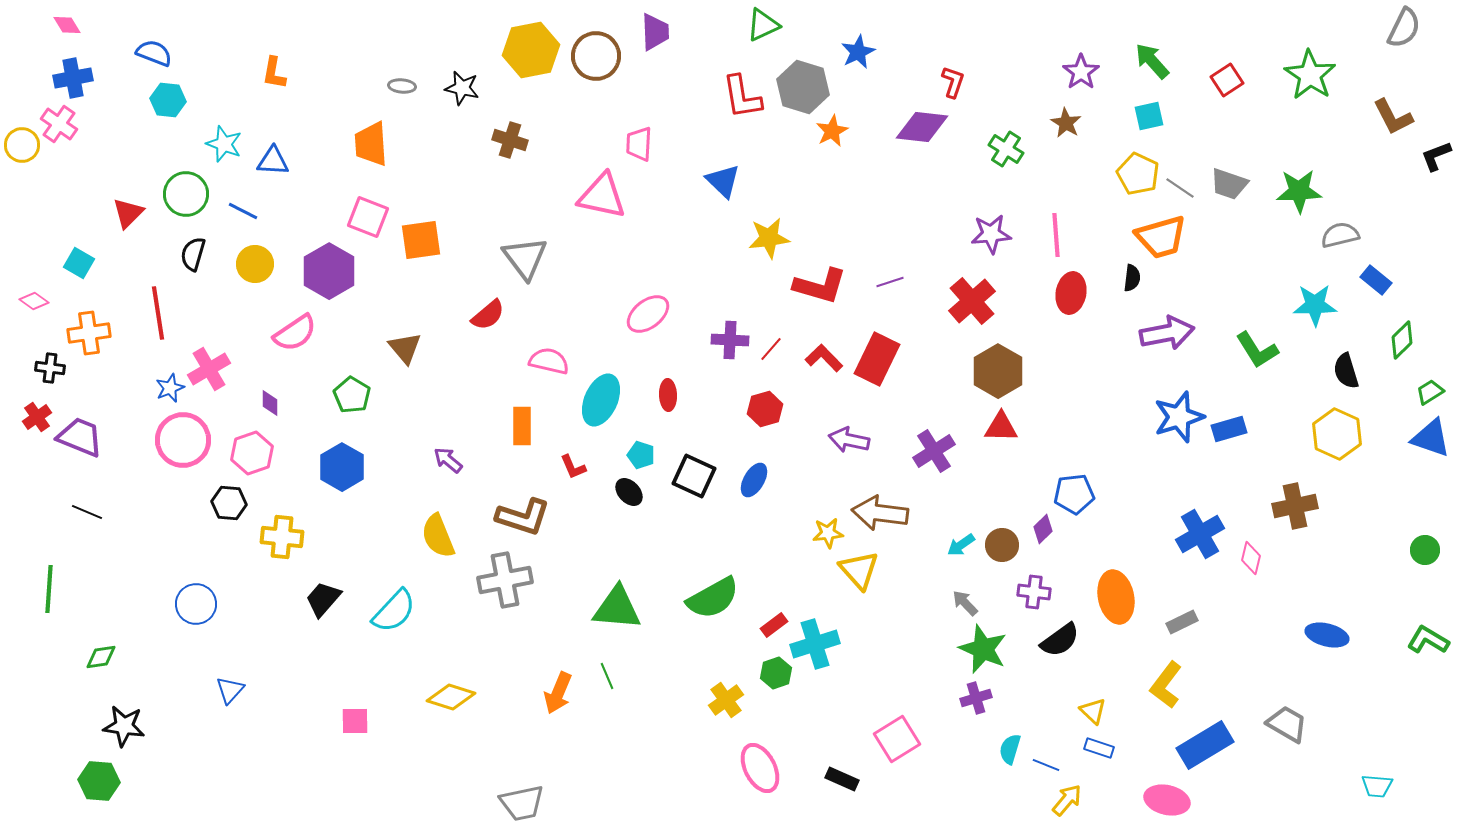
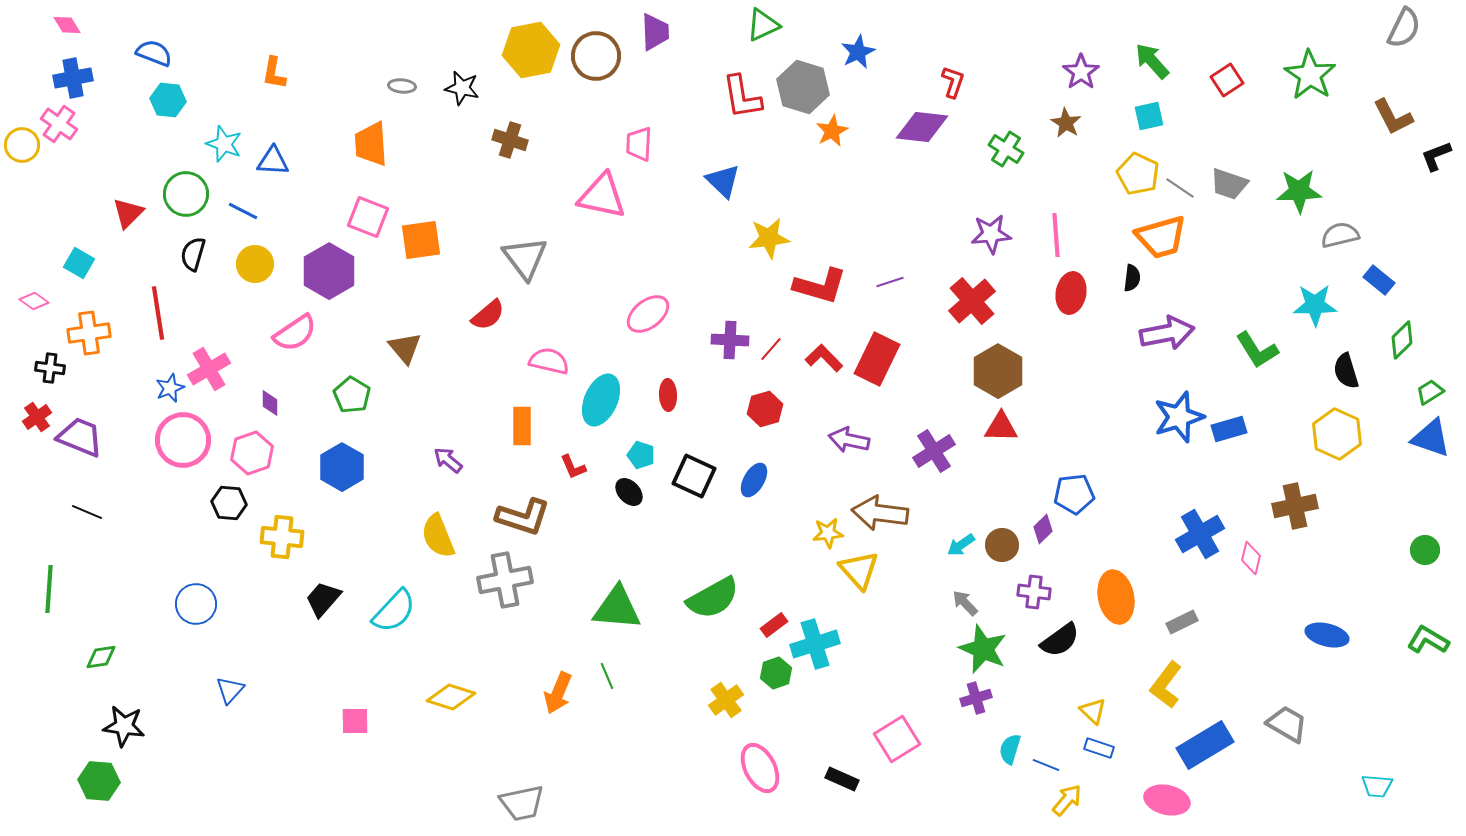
blue rectangle at (1376, 280): moved 3 px right
